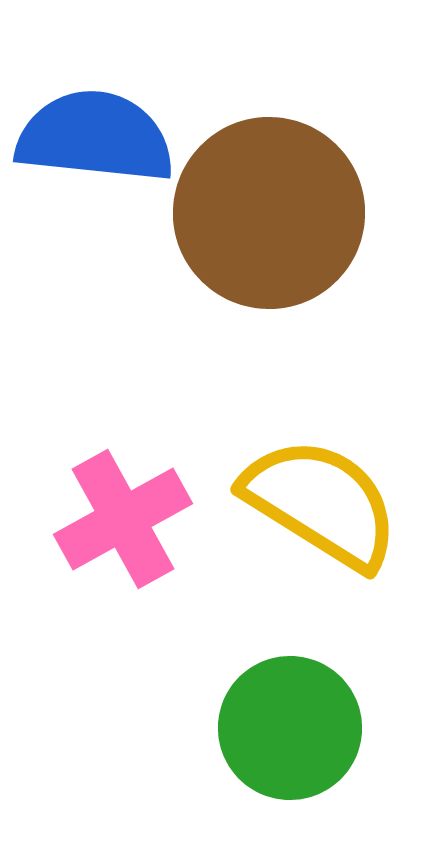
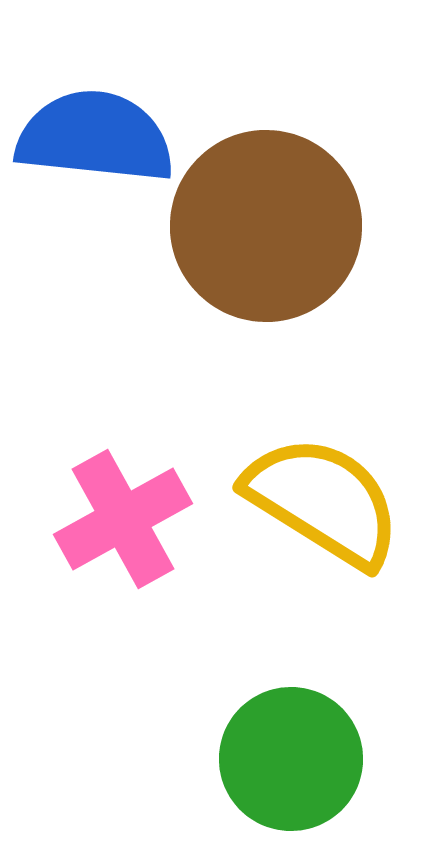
brown circle: moved 3 px left, 13 px down
yellow semicircle: moved 2 px right, 2 px up
green circle: moved 1 px right, 31 px down
